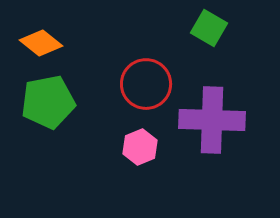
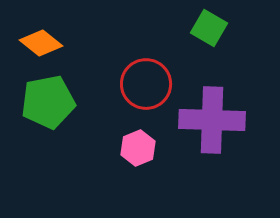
pink hexagon: moved 2 px left, 1 px down
